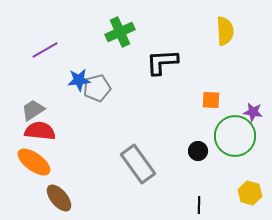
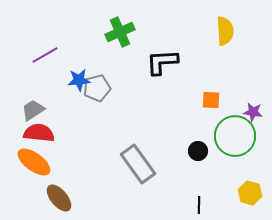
purple line: moved 5 px down
red semicircle: moved 1 px left, 2 px down
